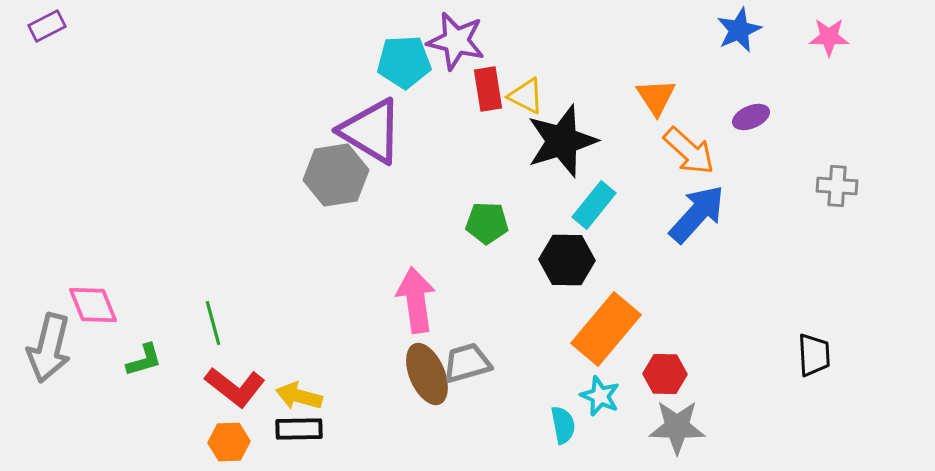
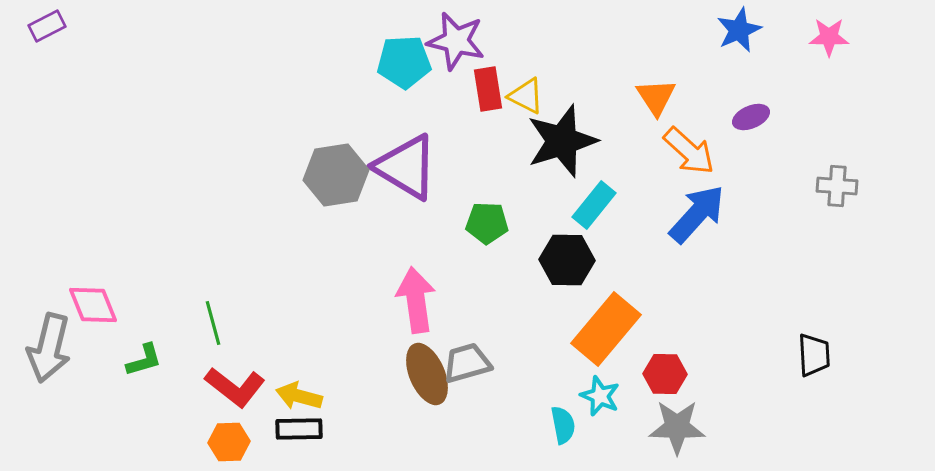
purple triangle: moved 35 px right, 36 px down
